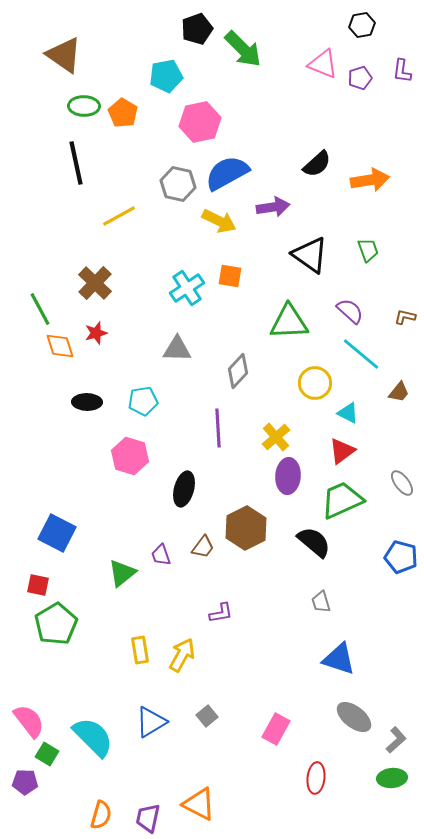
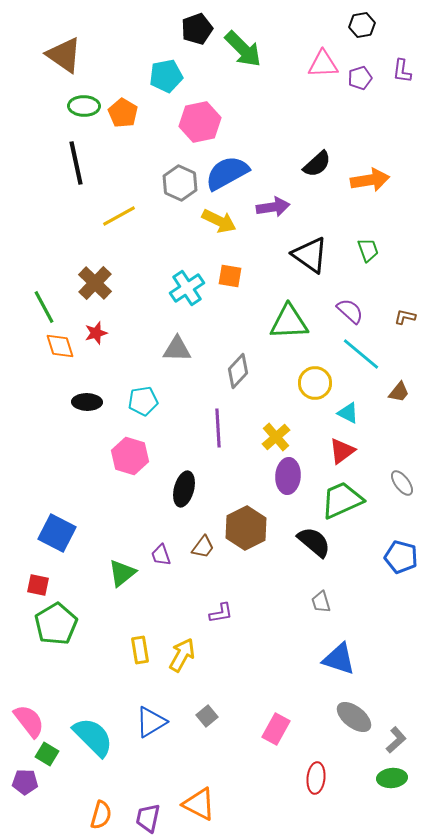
pink triangle at (323, 64): rotated 24 degrees counterclockwise
gray hexagon at (178, 184): moved 2 px right, 1 px up; rotated 12 degrees clockwise
green line at (40, 309): moved 4 px right, 2 px up
